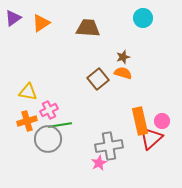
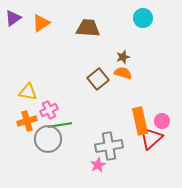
pink star: moved 1 px left, 2 px down
